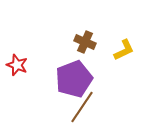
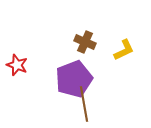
brown line: moved 2 px right, 3 px up; rotated 44 degrees counterclockwise
